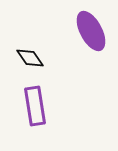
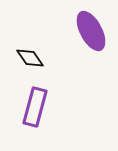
purple rectangle: moved 1 px down; rotated 24 degrees clockwise
